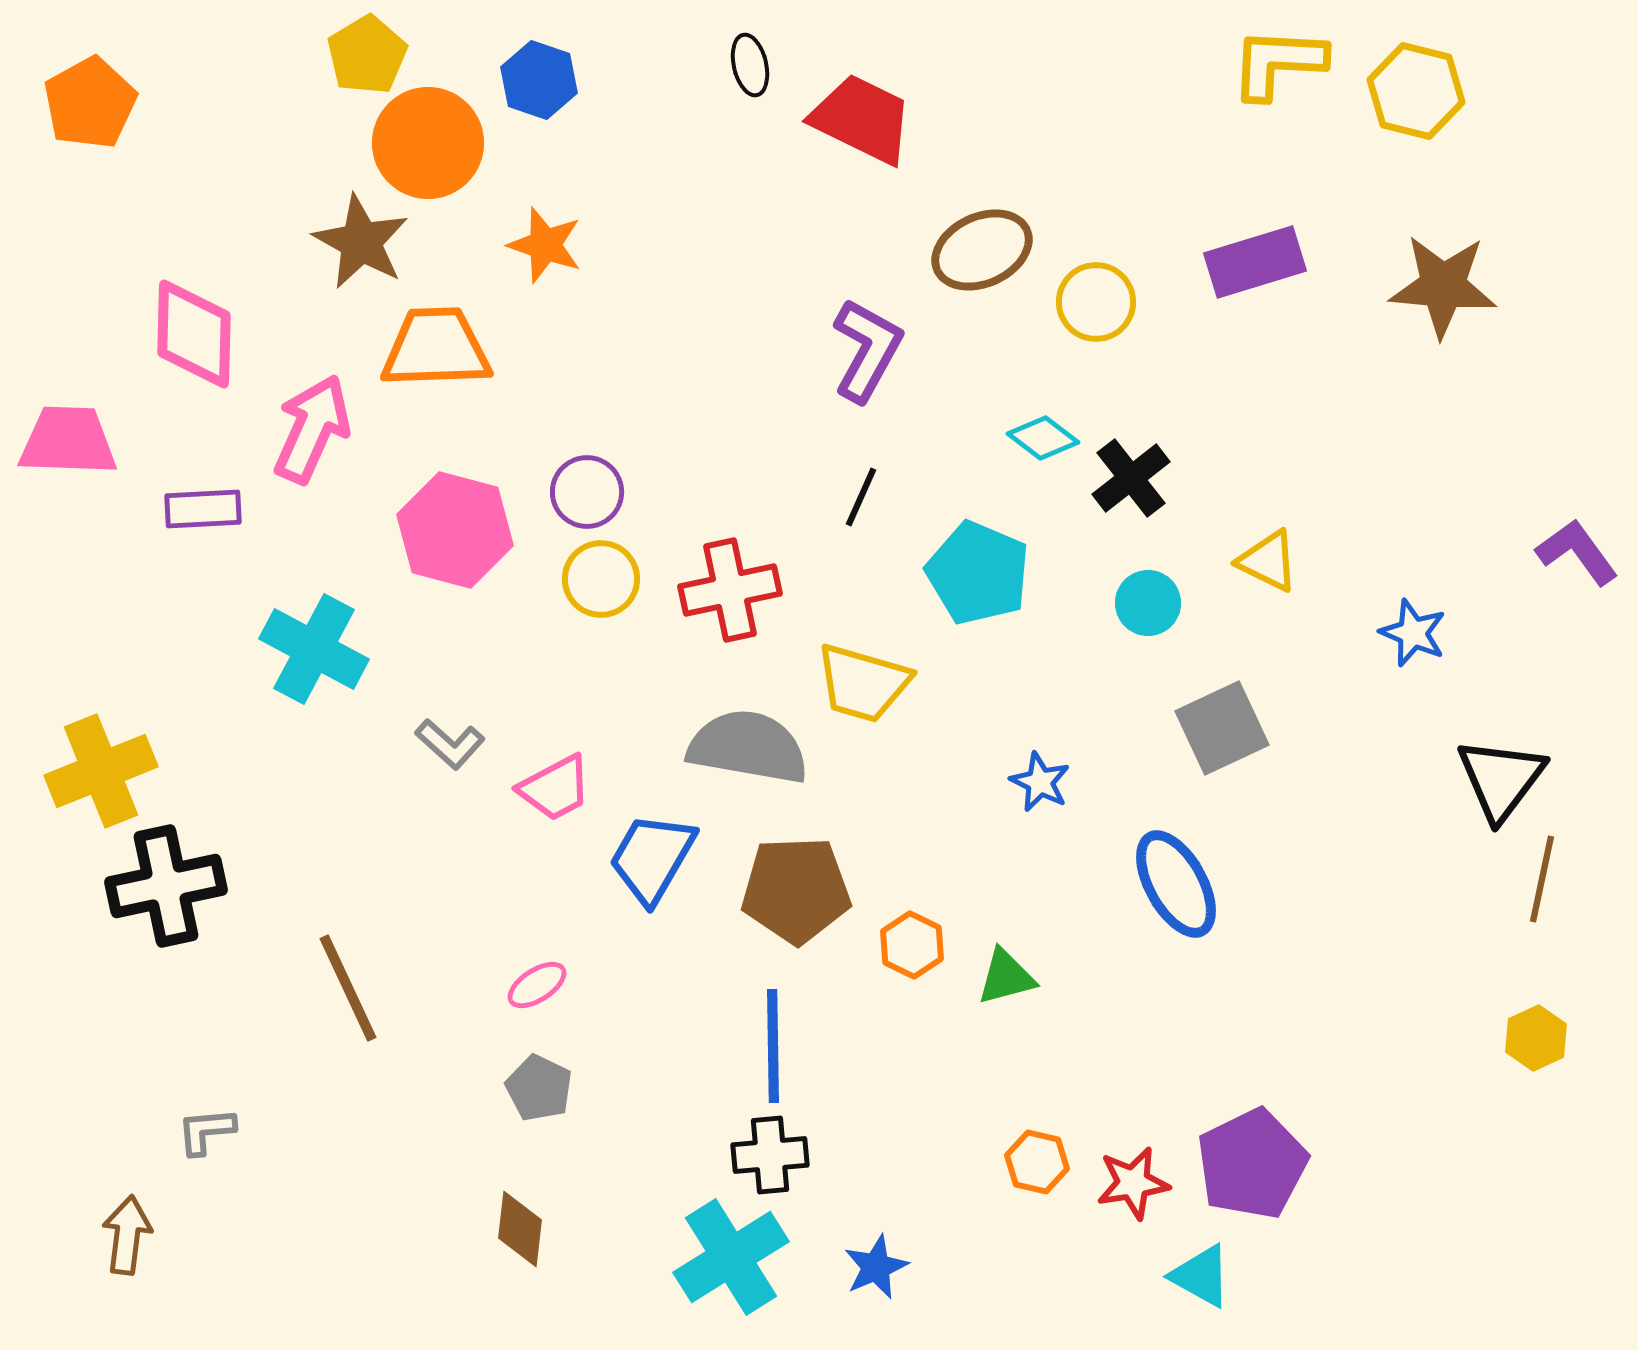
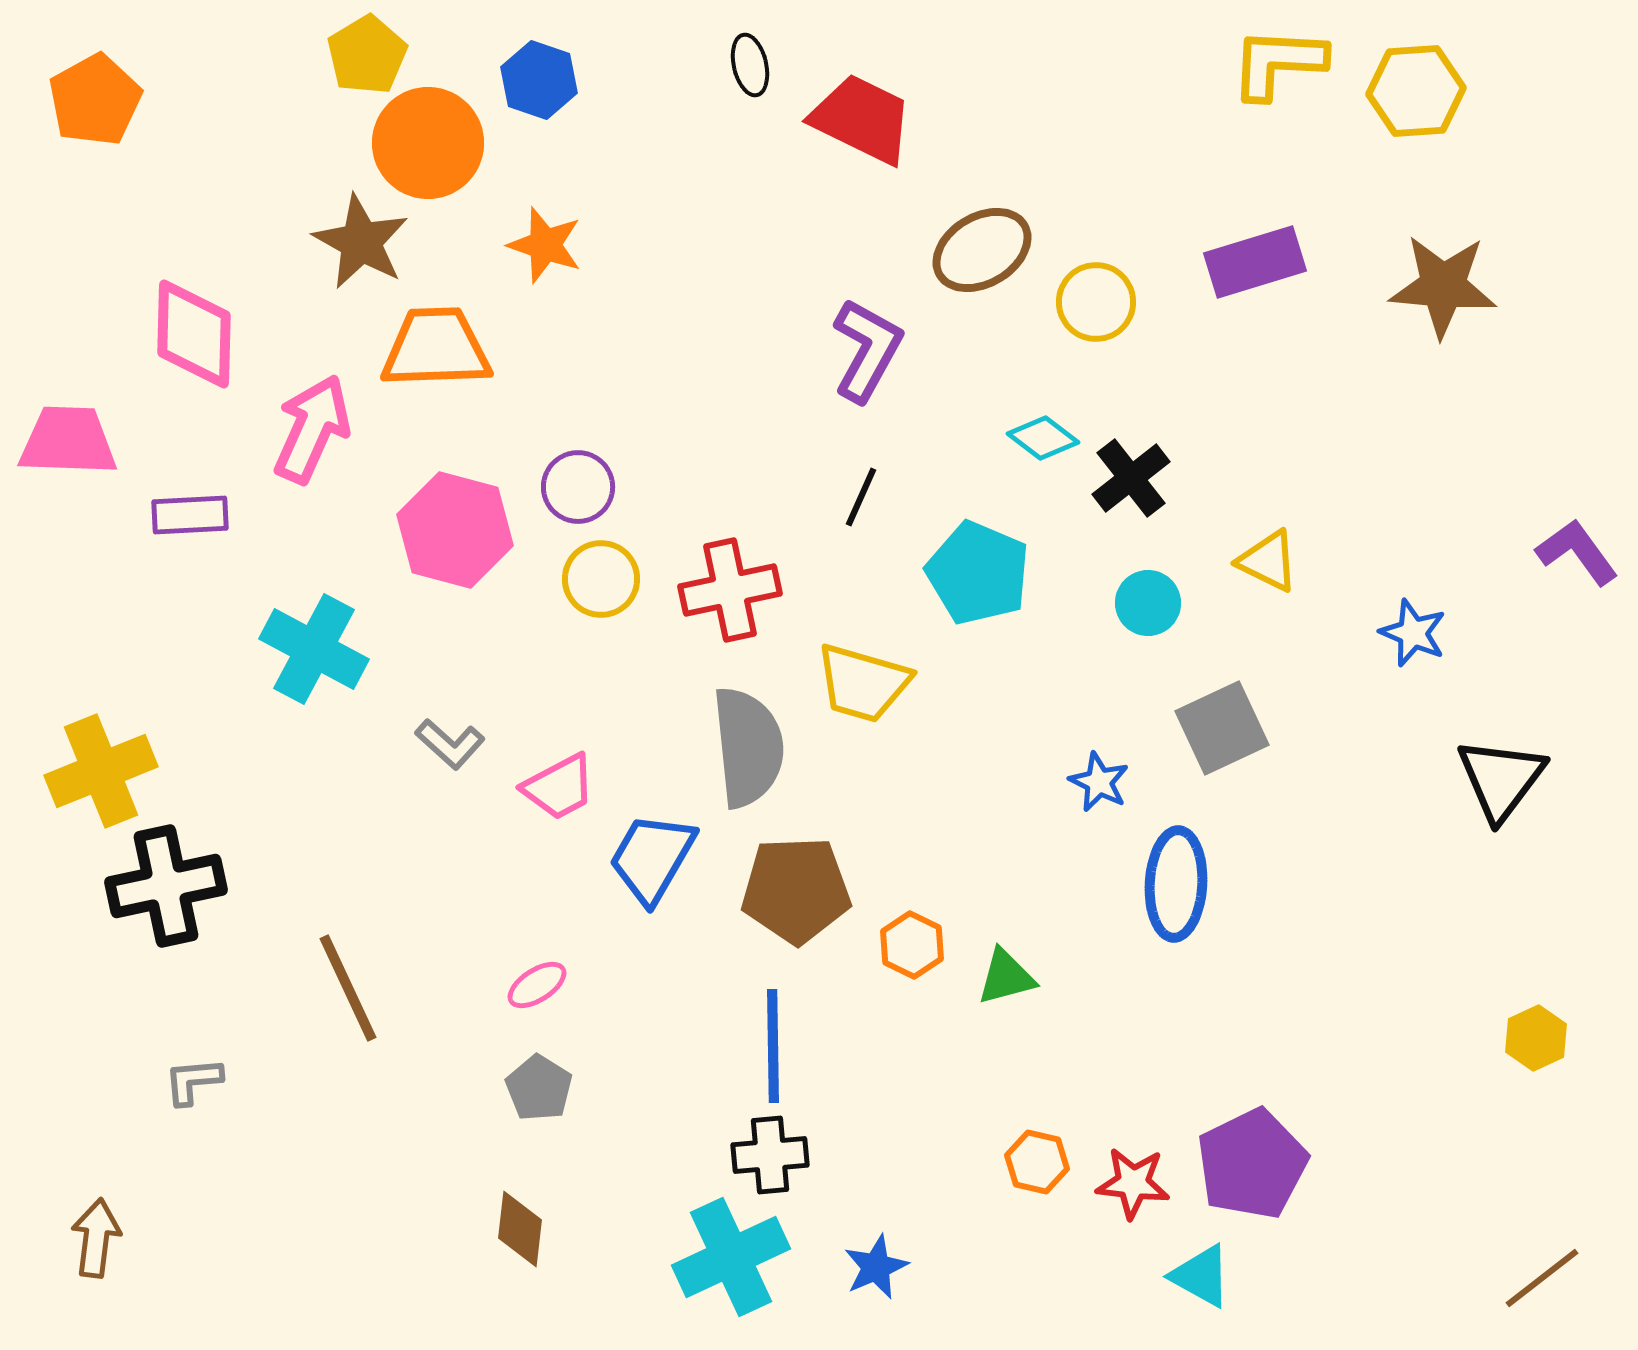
yellow hexagon at (1416, 91): rotated 18 degrees counterclockwise
orange pentagon at (90, 103): moved 5 px right, 3 px up
brown ellipse at (982, 250): rotated 6 degrees counterclockwise
purple circle at (587, 492): moved 9 px left, 5 px up
purple rectangle at (203, 509): moved 13 px left, 6 px down
gray semicircle at (748, 747): rotated 74 degrees clockwise
blue star at (1040, 782): moved 59 px right
pink trapezoid at (555, 788): moved 4 px right, 1 px up
brown line at (1542, 879): moved 399 px down; rotated 40 degrees clockwise
blue ellipse at (1176, 884): rotated 32 degrees clockwise
gray pentagon at (539, 1088): rotated 6 degrees clockwise
gray L-shape at (206, 1131): moved 13 px left, 50 px up
red star at (1133, 1183): rotated 16 degrees clockwise
brown arrow at (127, 1235): moved 31 px left, 3 px down
cyan cross at (731, 1257): rotated 7 degrees clockwise
